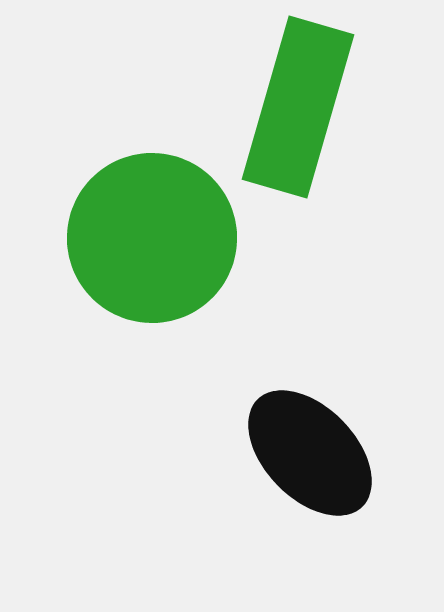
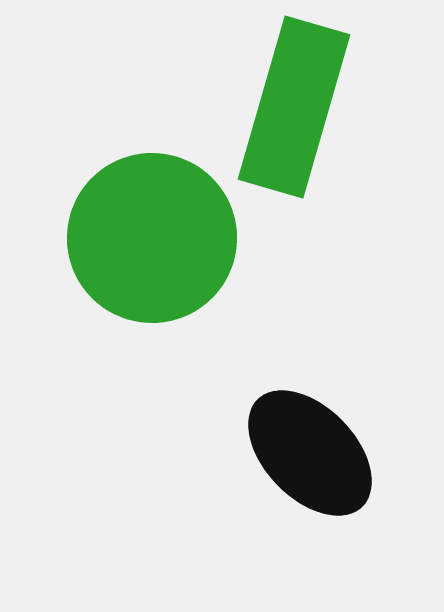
green rectangle: moved 4 px left
